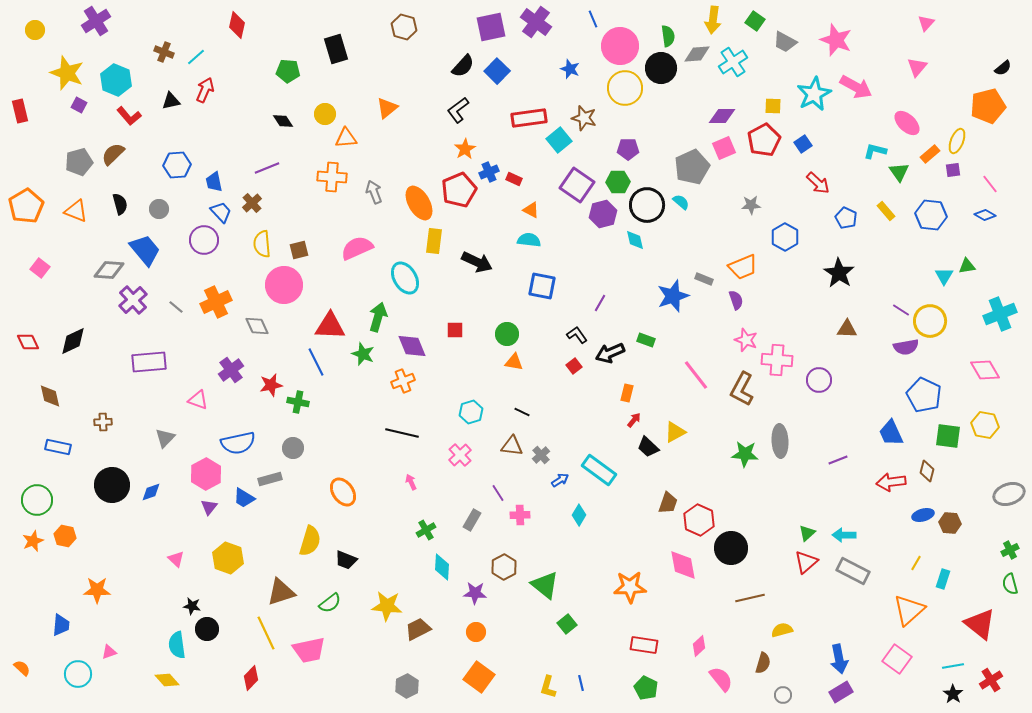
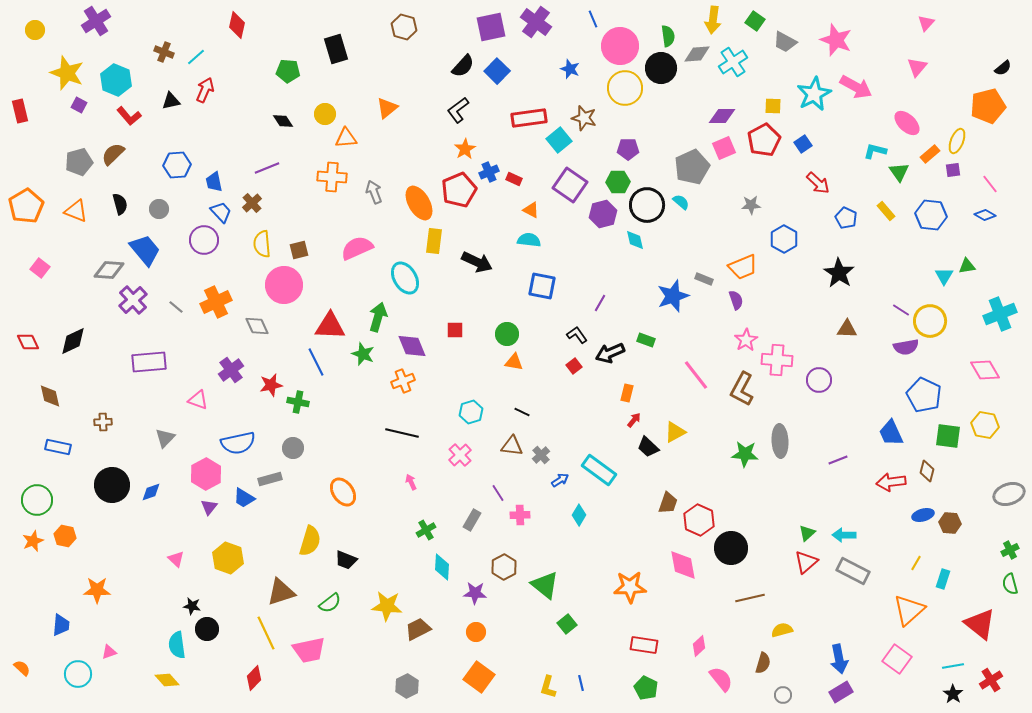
purple square at (577, 185): moved 7 px left
blue hexagon at (785, 237): moved 1 px left, 2 px down
pink star at (746, 340): rotated 20 degrees clockwise
red diamond at (251, 678): moved 3 px right
